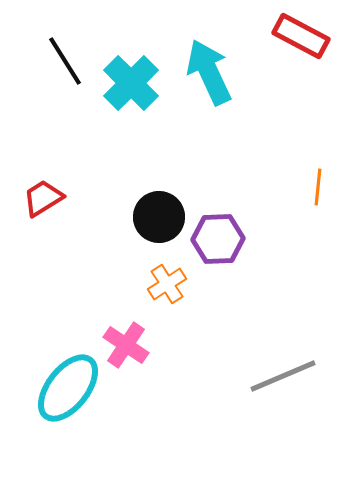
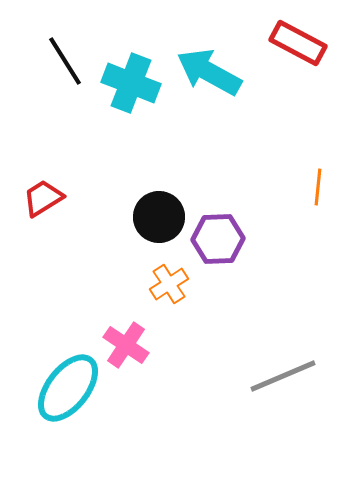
red rectangle: moved 3 px left, 7 px down
cyan arrow: rotated 36 degrees counterclockwise
cyan cross: rotated 24 degrees counterclockwise
orange cross: moved 2 px right
